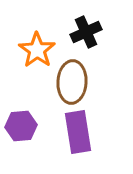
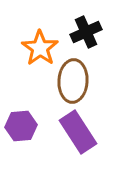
orange star: moved 3 px right, 2 px up
brown ellipse: moved 1 px right, 1 px up
purple rectangle: rotated 24 degrees counterclockwise
